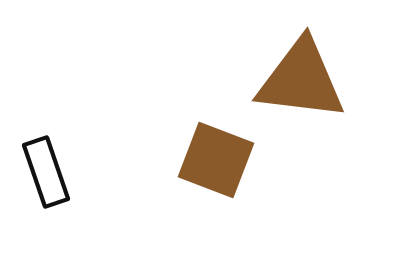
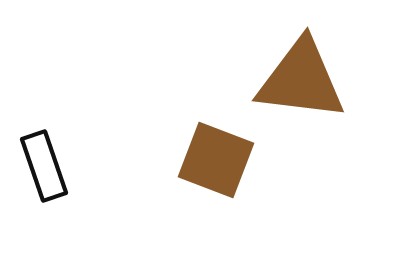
black rectangle: moved 2 px left, 6 px up
